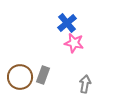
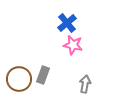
pink star: moved 1 px left, 2 px down
brown circle: moved 1 px left, 2 px down
